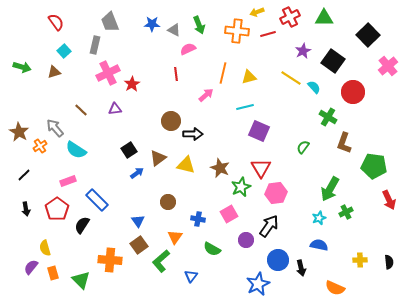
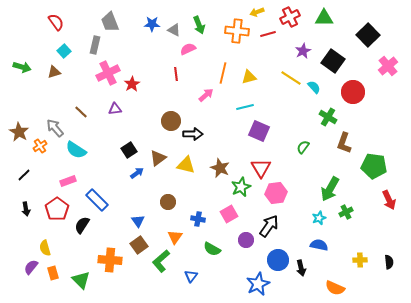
brown line at (81, 110): moved 2 px down
